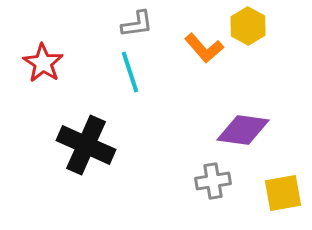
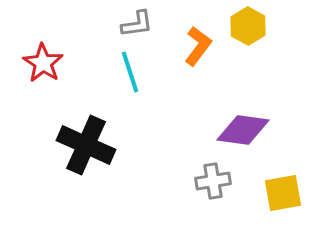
orange L-shape: moved 6 px left, 2 px up; rotated 102 degrees counterclockwise
